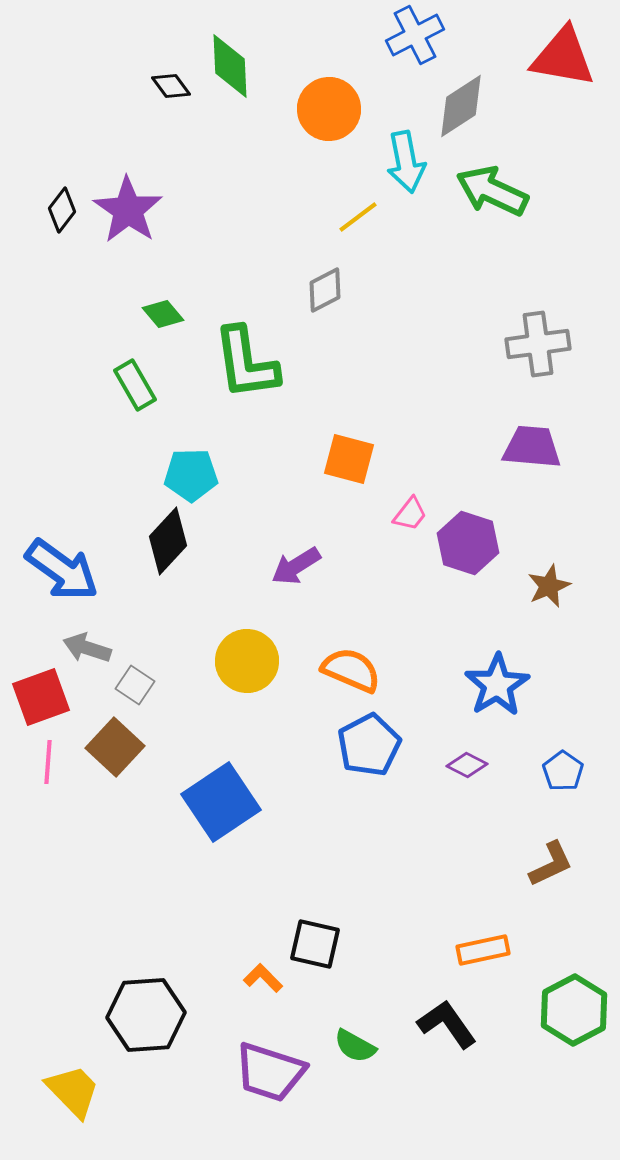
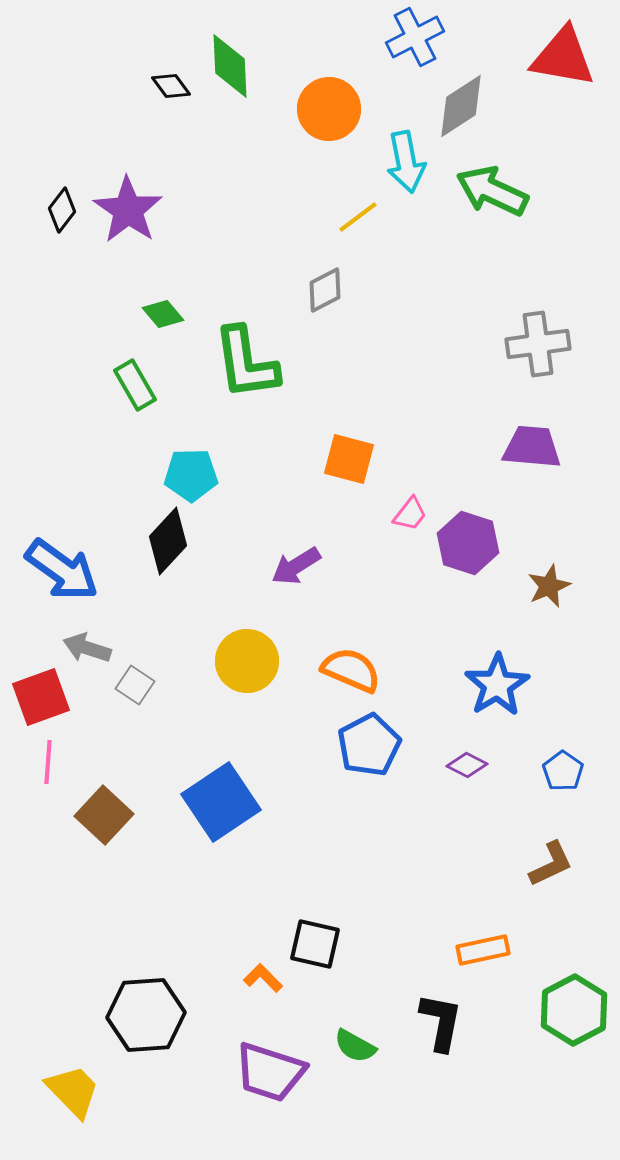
blue cross at (415, 35): moved 2 px down
brown square at (115, 747): moved 11 px left, 68 px down
black L-shape at (447, 1024): moved 6 px left, 2 px up; rotated 46 degrees clockwise
